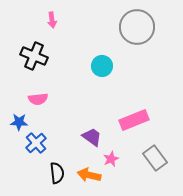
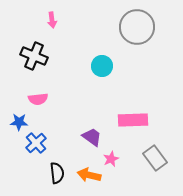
pink rectangle: moved 1 px left; rotated 20 degrees clockwise
